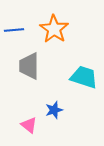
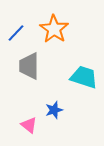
blue line: moved 2 px right, 3 px down; rotated 42 degrees counterclockwise
